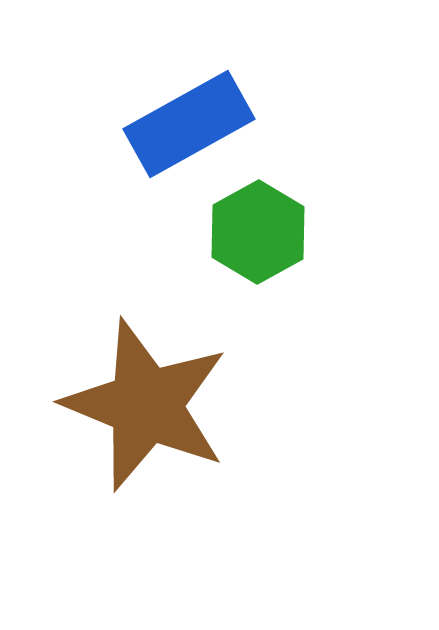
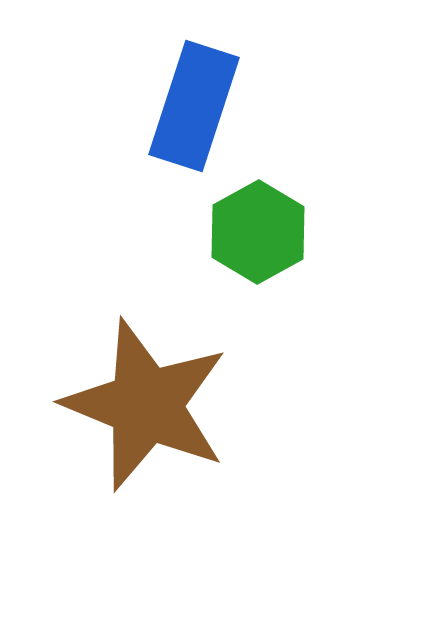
blue rectangle: moved 5 px right, 18 px up; rotated 43 degrees counterclockwise
